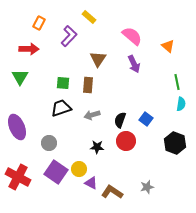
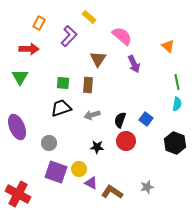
pink semicircle: moved 10 px left
cyan semicircle: moved 4 px left
purple square: rotated 15 degrees counterclockwise
red cross: moved 17 px down
